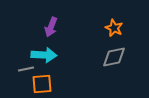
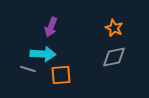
cyan arrow: moved 1 px left, 1 px up
gray line: moved 2 px right; rotated 28 degrees clockwise
orange square: moved 19 px right, 9 px up
